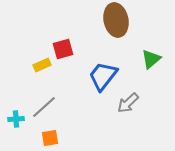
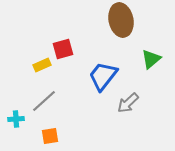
brown ellipse: moved 5 px right
gray line: moved 6 px up
orange square: moved 2 px up
